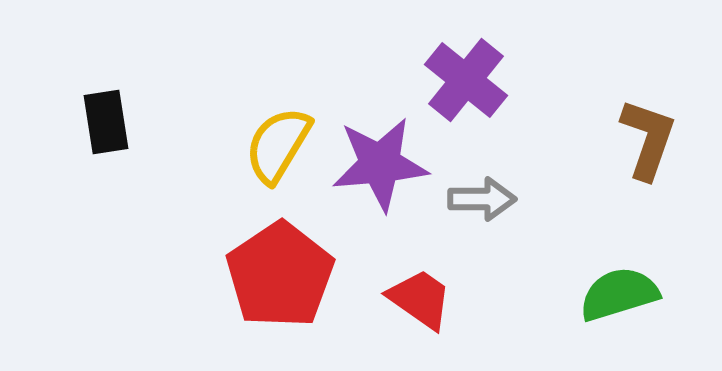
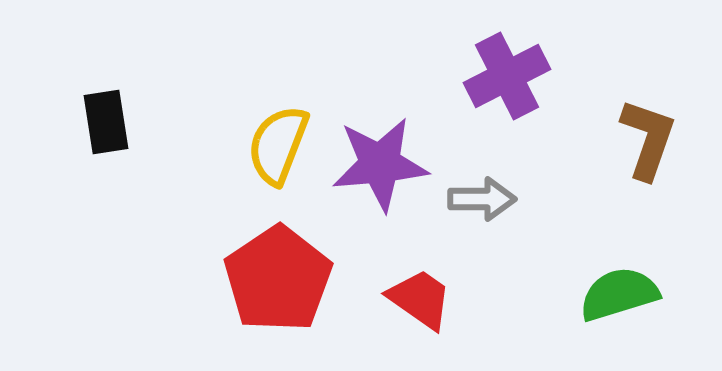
purple cross: moved 41 px right, 4 px up; rotated 24 degrees clockwise
yellow semicircle: rotated 10 degrees counterclockwise
red pentagon: moved 2 px left, 4 px down
